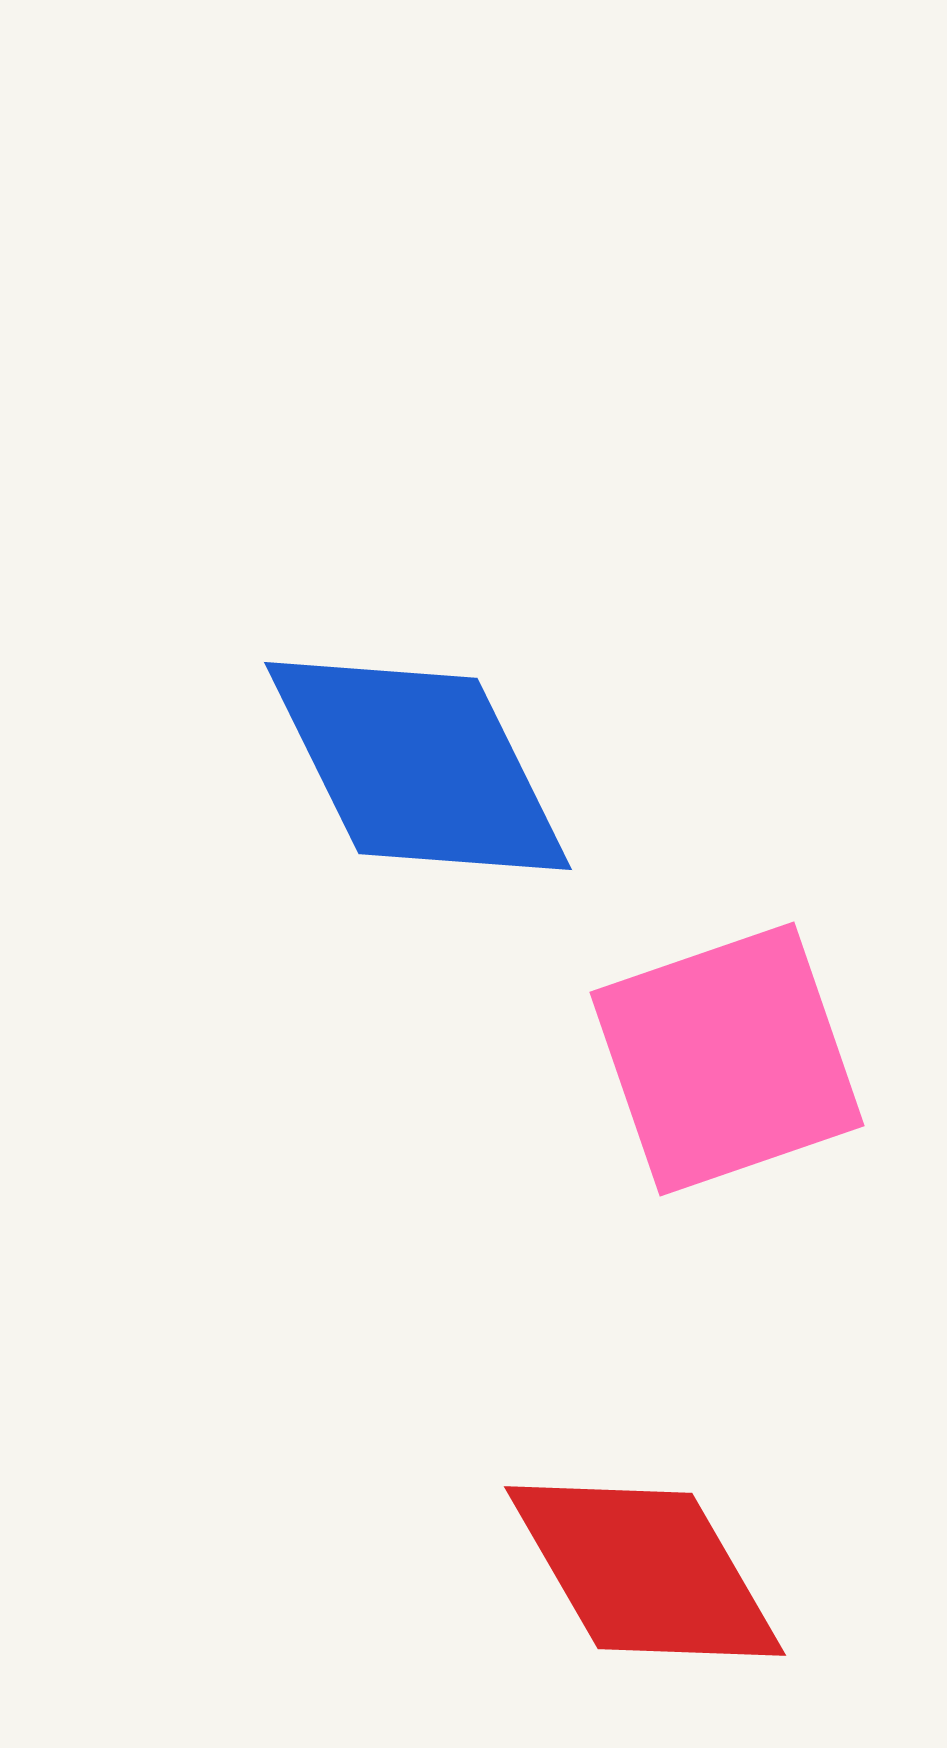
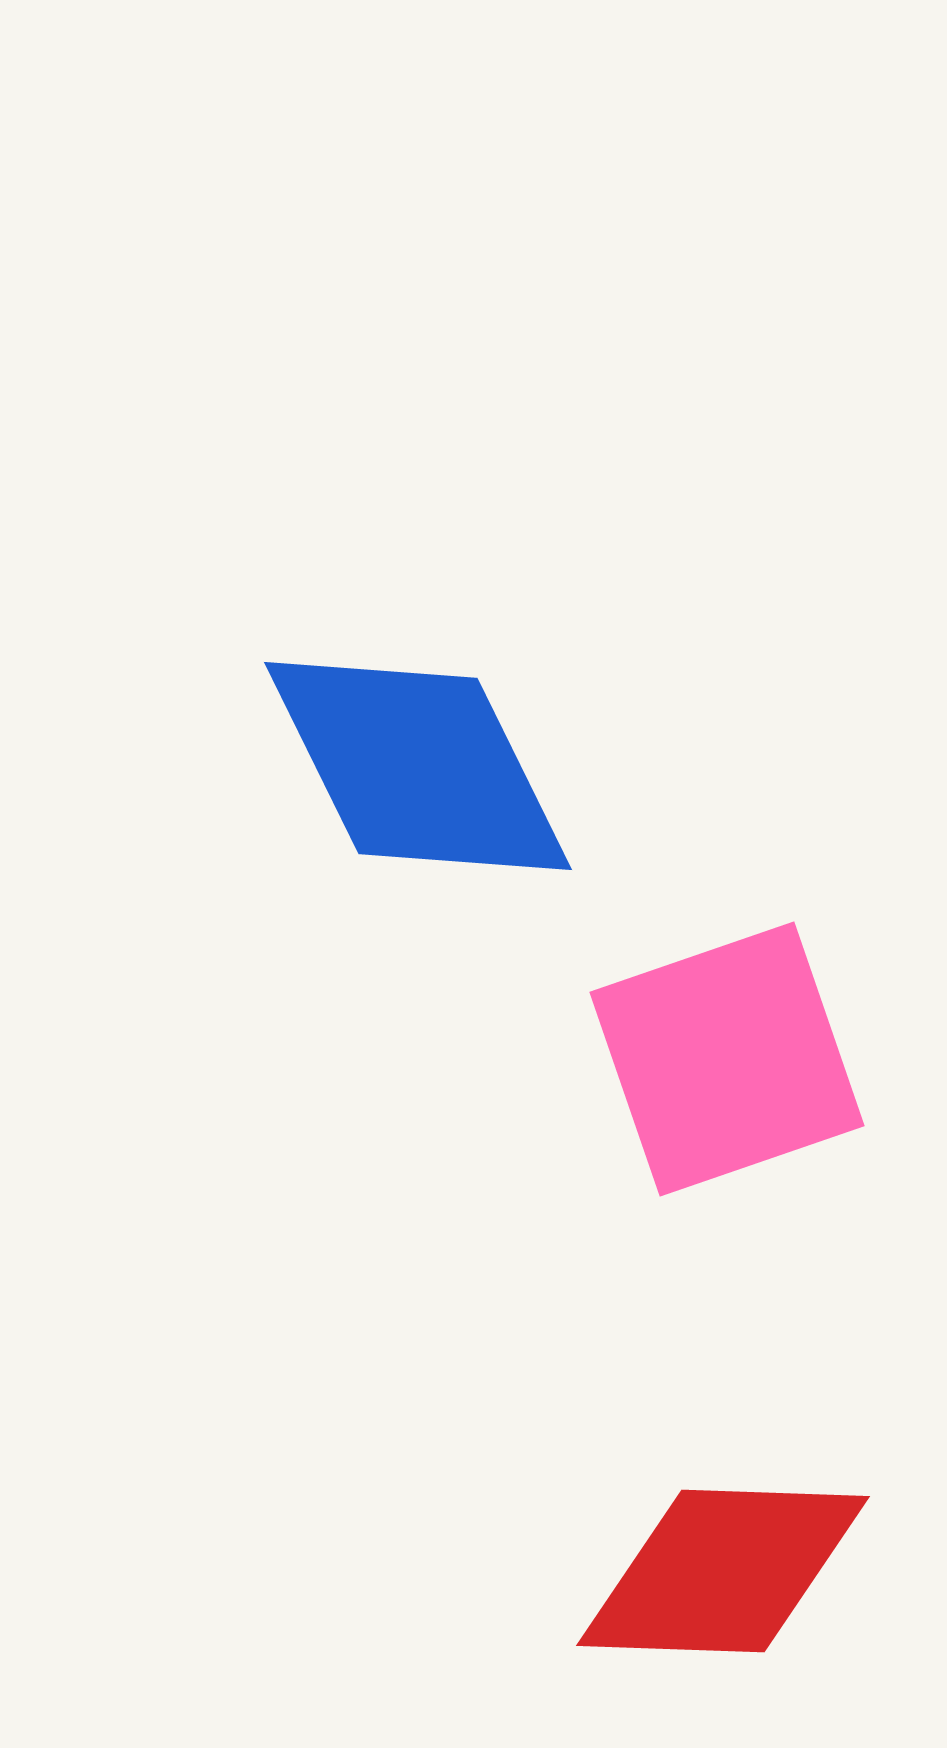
red diamond: moved 78 px right; rotated 58 degrees counterclockwise
